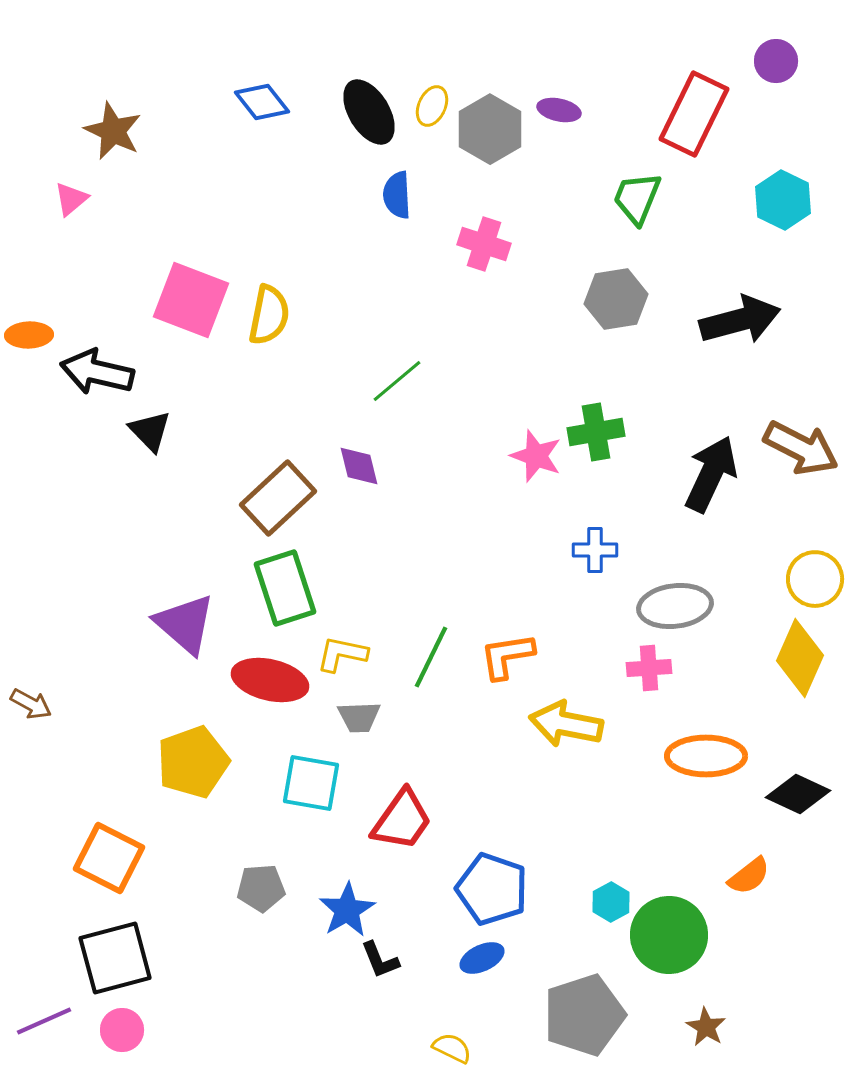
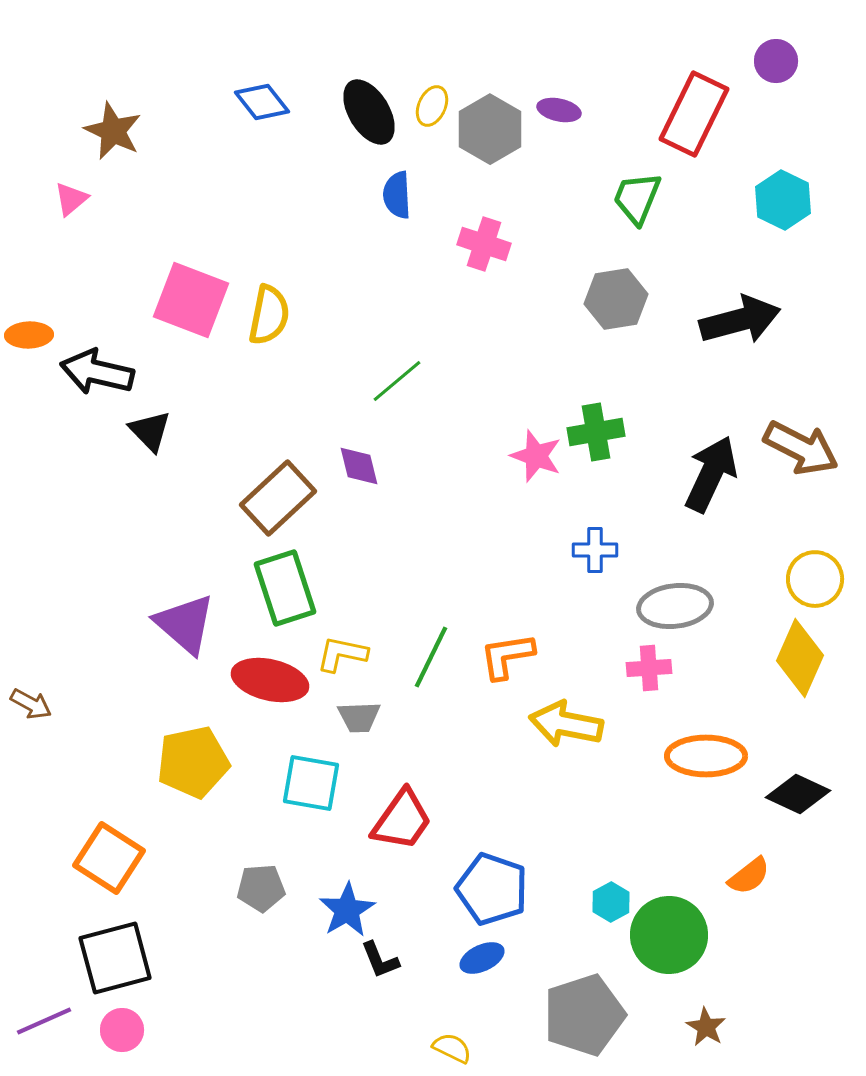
yellow pentagon at (193, 762): rotated 8 degrees clockwise
orange square at (109, 858): rotated 6 degrees clockwise
